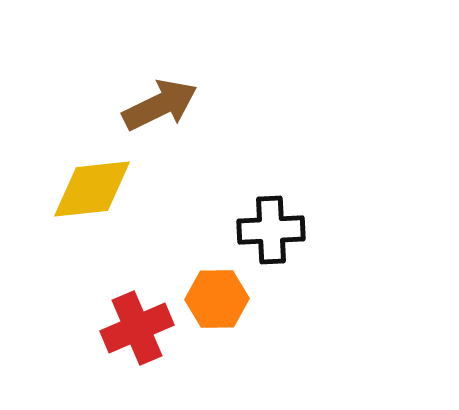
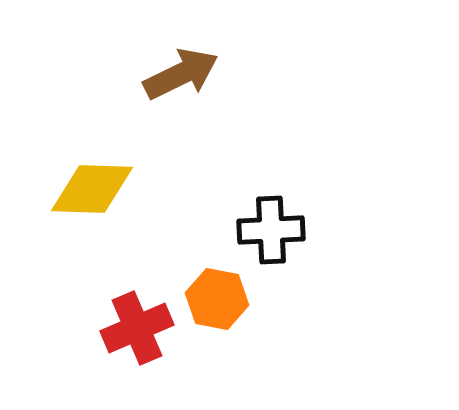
brown arrow: moved 21 px right, 31 px up
yellow diamond: rotated 8 degrees clockwise
orange hexagon: rotated 12 degrees clockwise
